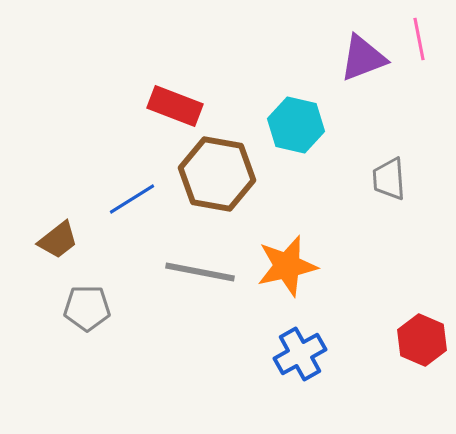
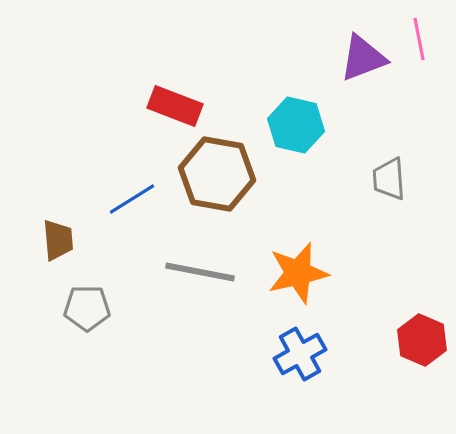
brown trapezoid: rotated 57 degrees counterclockwise
orange star: moved 11 px right, 7 px down
